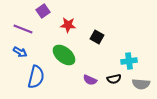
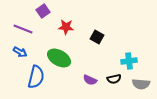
red star: moved 2 px left, 2 px down
green ellipse: moved 5 px left, 3 px down; rotated 10 degrees counterclockwise
